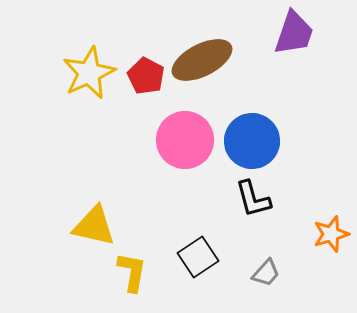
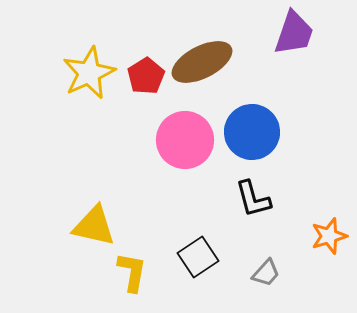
brown ellipse: moved 2 px down
red pentagon: rotated 12 degrees clockwise
blue circle: moved 9 px up
orange star: moved 2 px left, 2 px down
